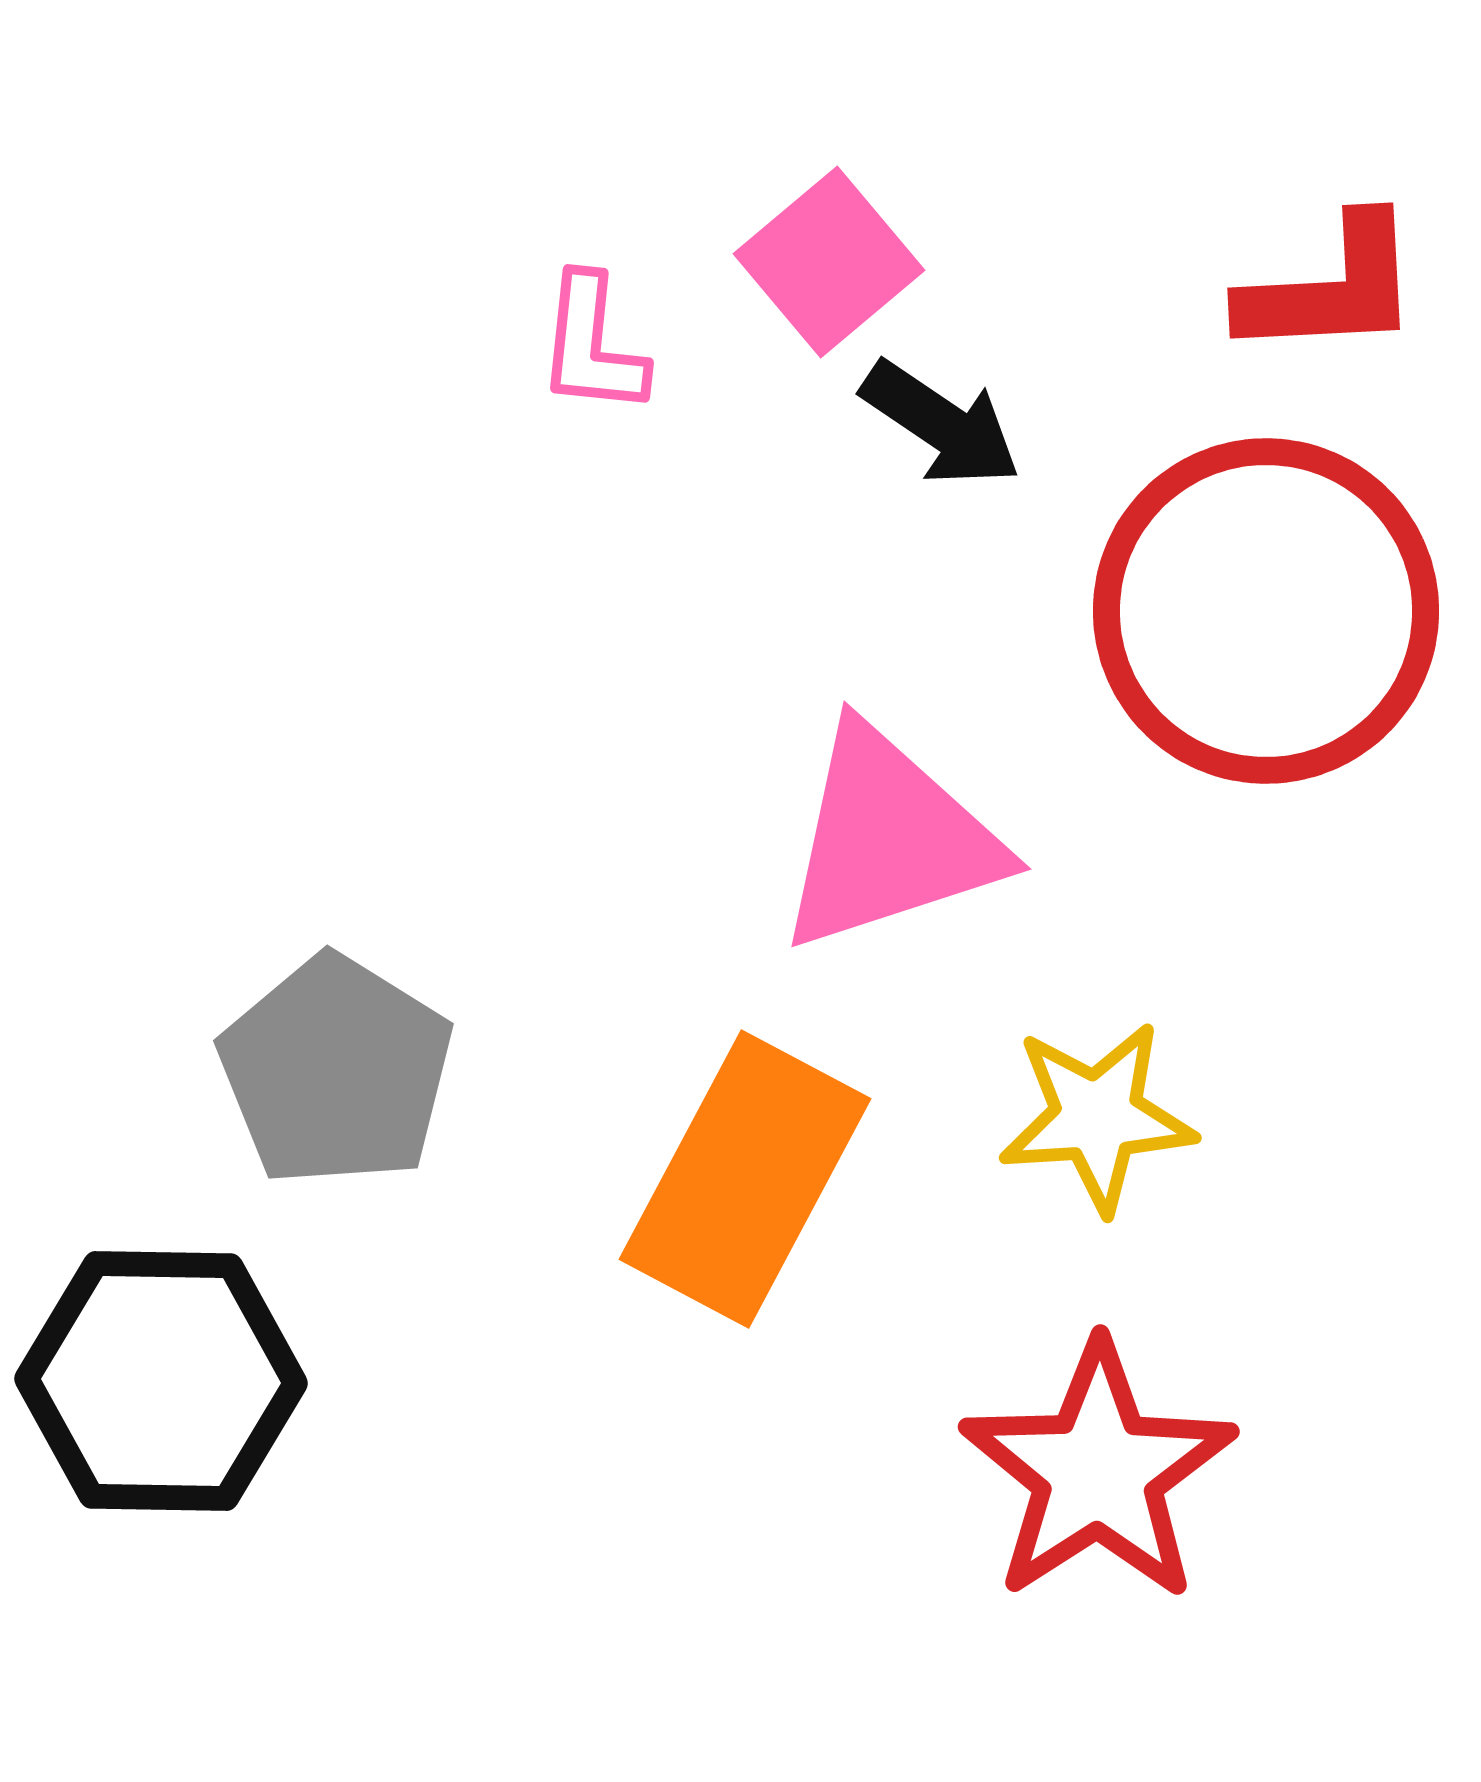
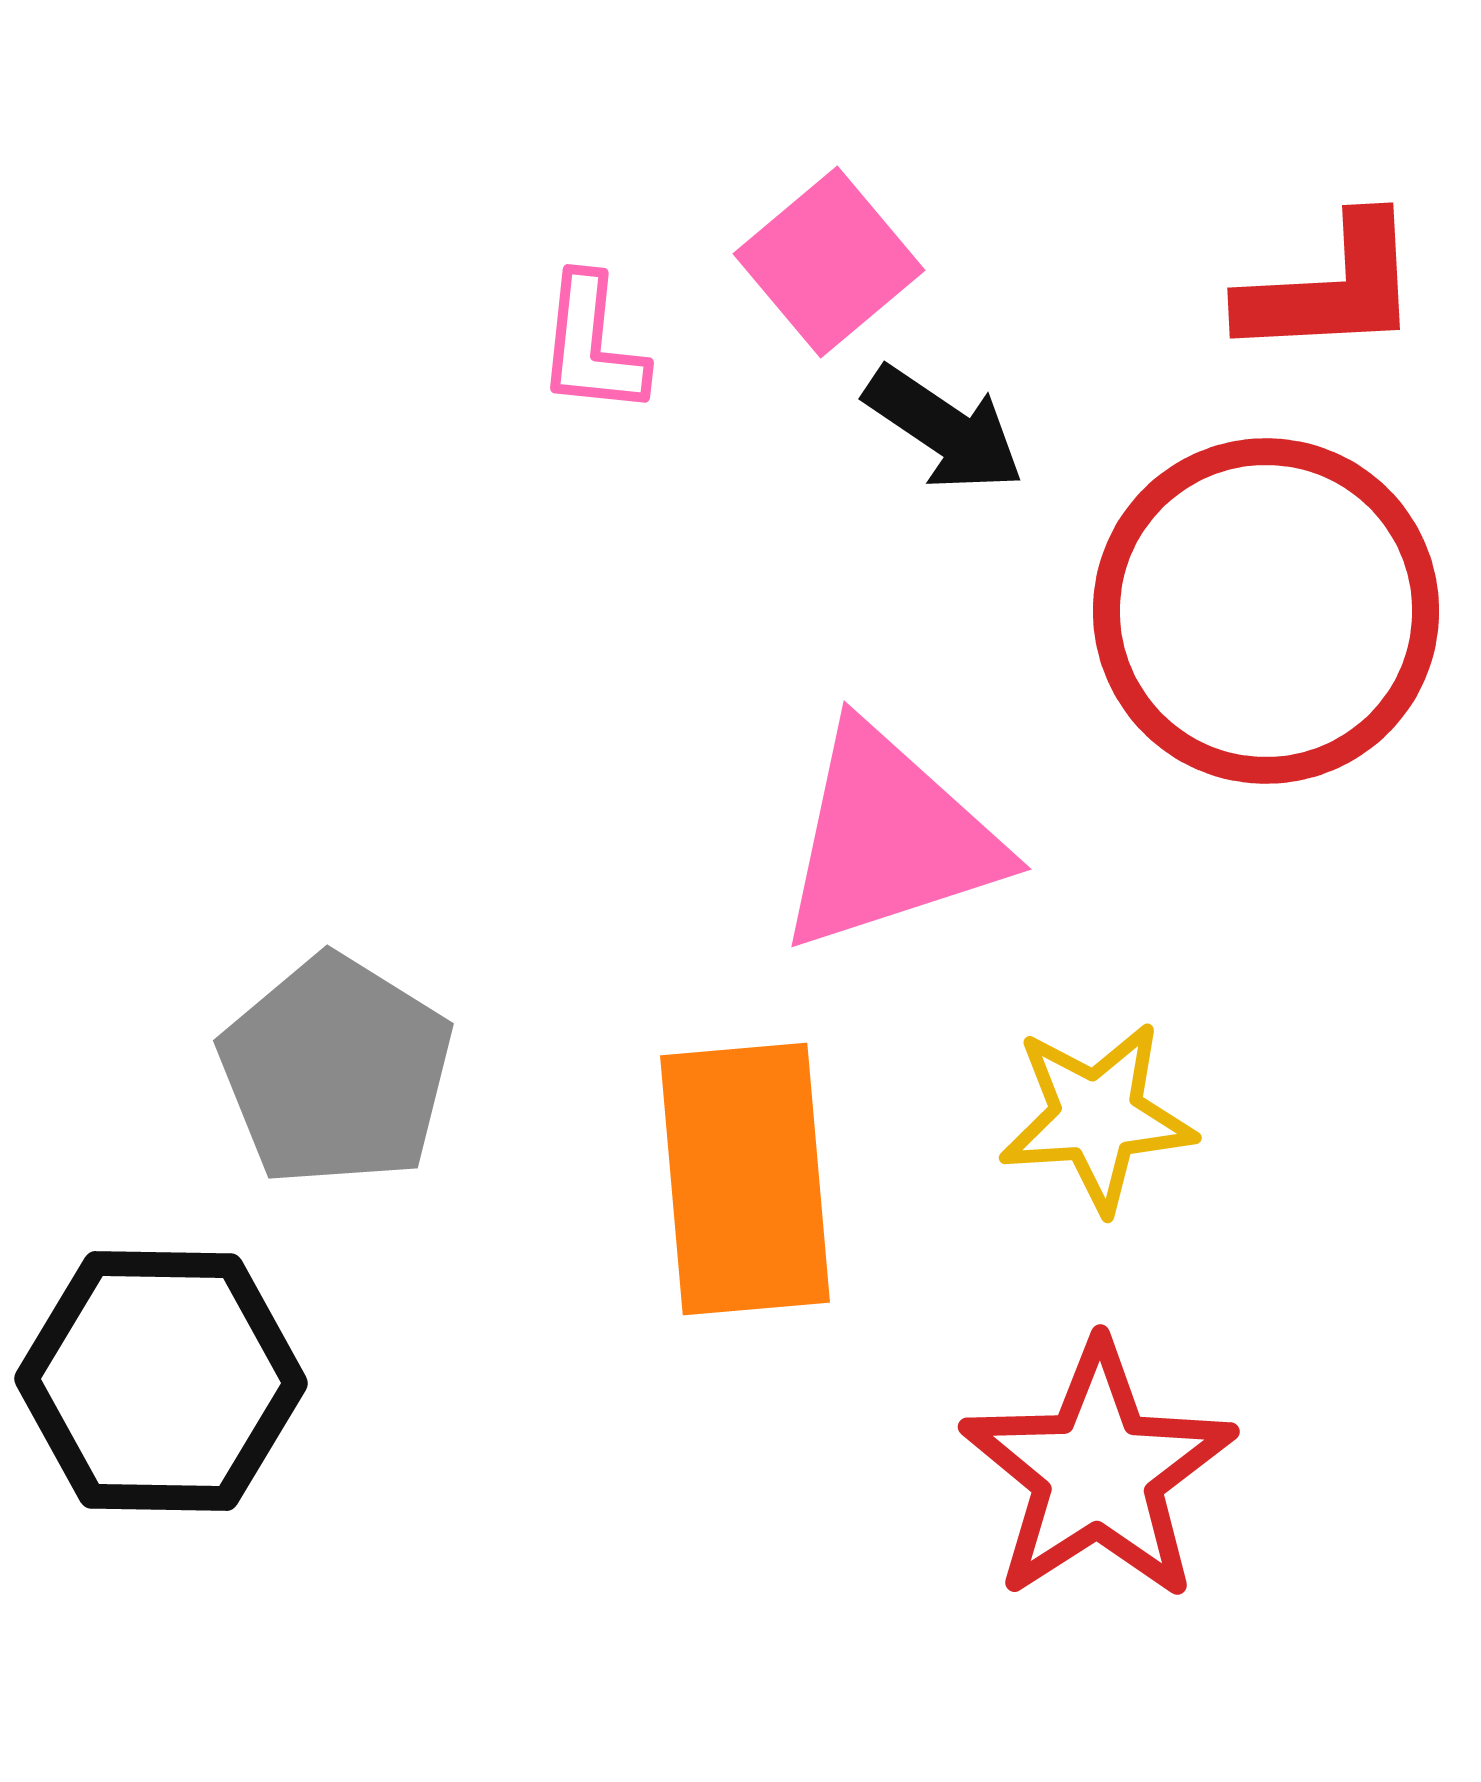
black arrow: moved 3 px right, 5 px down
orange rectangle: rotated 33 degrees counterclockwise
